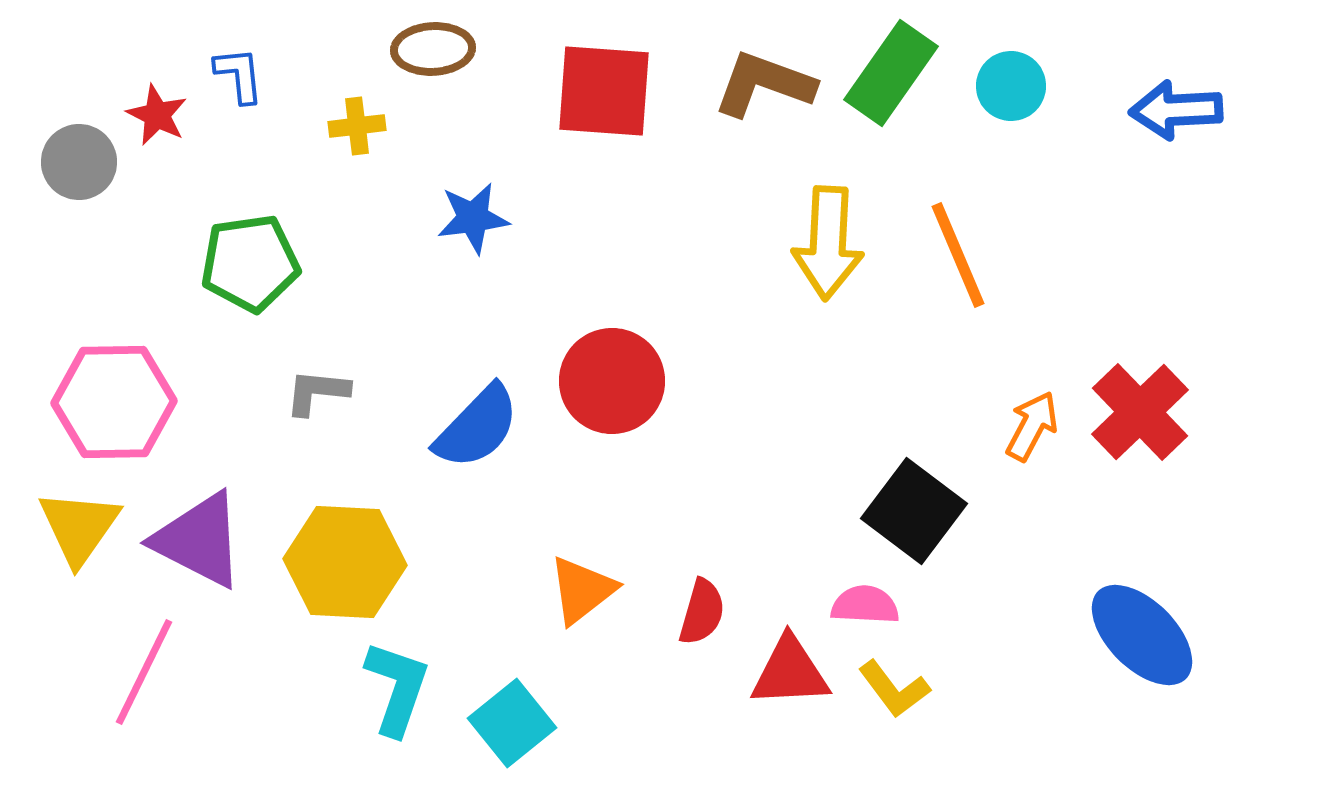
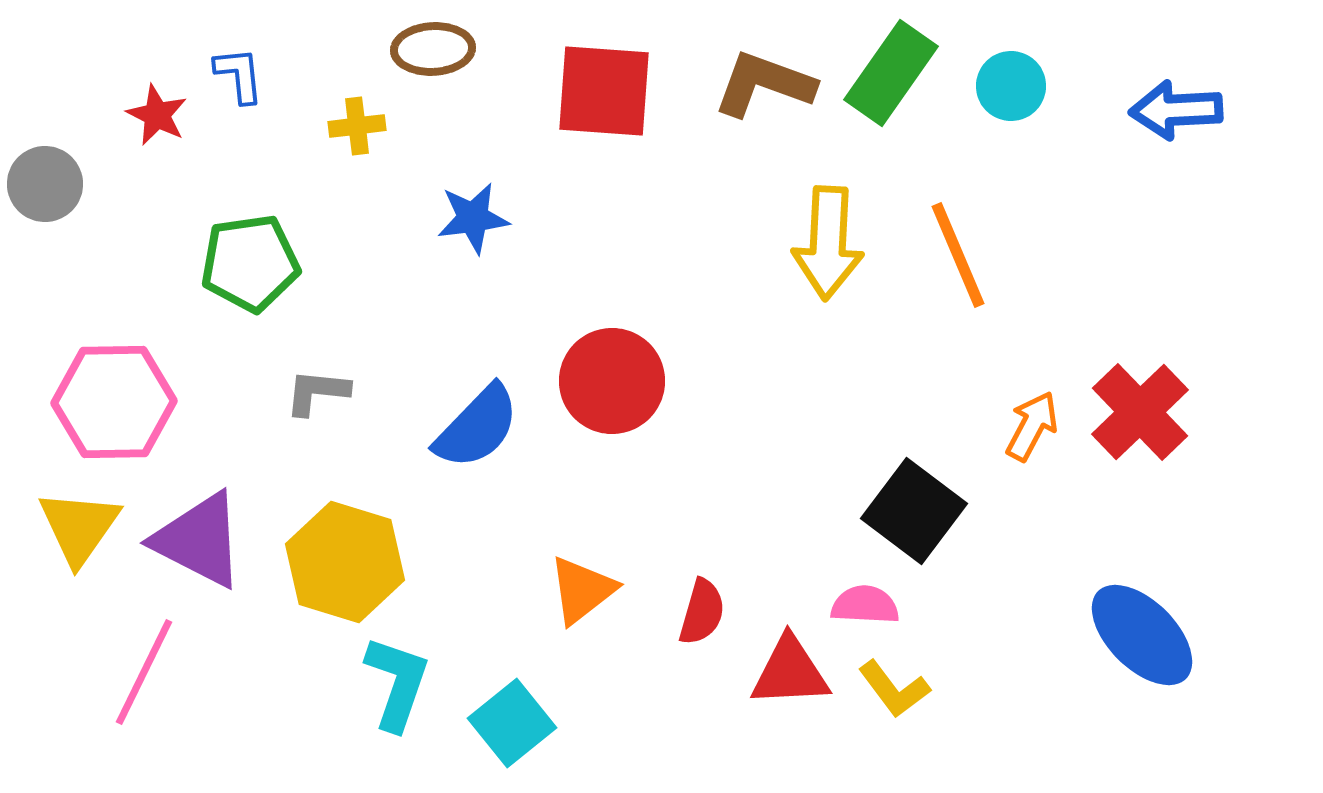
gray circle: moved 34 px left, 22 px down
yellow hexagon: rotated 14 degrees clockwise
cyan L-shape: moved 5 px up
